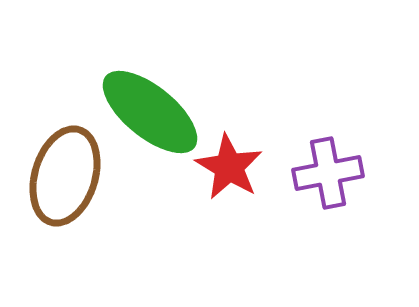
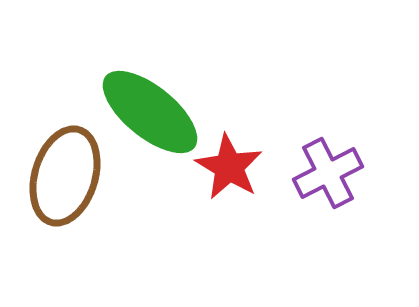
purple cross: rotated 16 degrees counterclockwise
